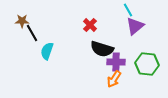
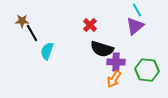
cyan line: moved 9 px right
green hexagon: moved 6 px down
